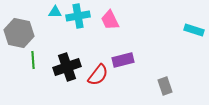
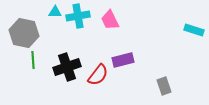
gray hexagon: moved 5 px right
gray rectangle: moved 1 px left
